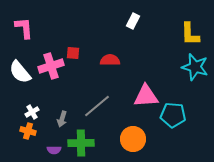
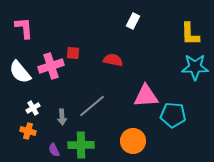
red semicircle: moved 3 px right; rotated 12 degrees clockwise
cyan star: rotated 16 degrees counterclockwise
gray line: moved 5 px left
white cross: moved 1 px right, 4 px up
gray arrow: moved 2 px up; rotated 21 degrees counterclockwise
orange circle: moved 2 px down
green cross: moved 2 px down
purple semicircle: rotated 64 degrees clockwise
